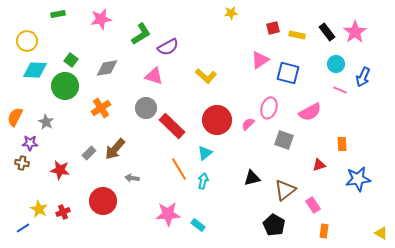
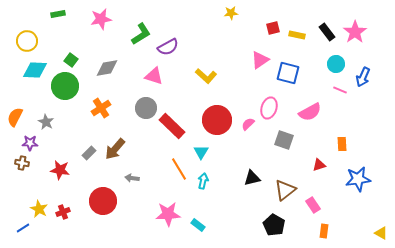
cyan triangle at (205, 153): moved 4 px left, 1 px up; rotated 21 degrees counterclockwise
